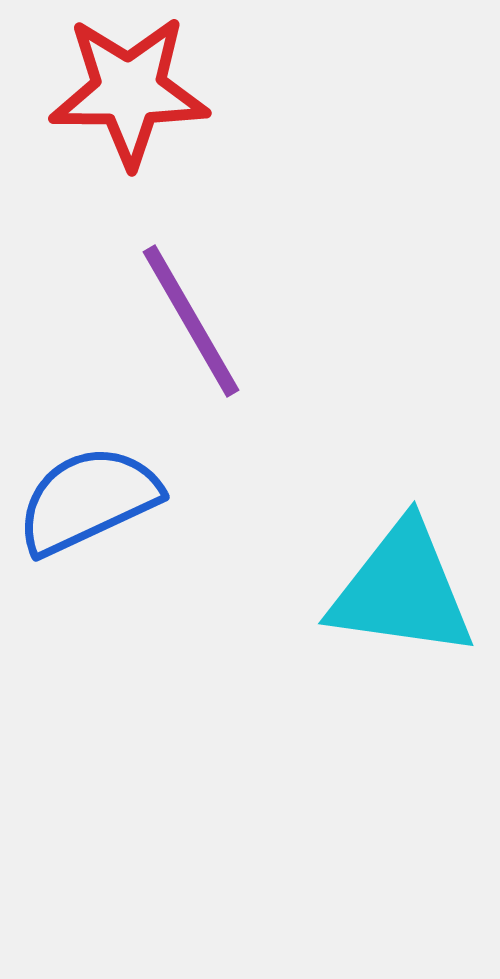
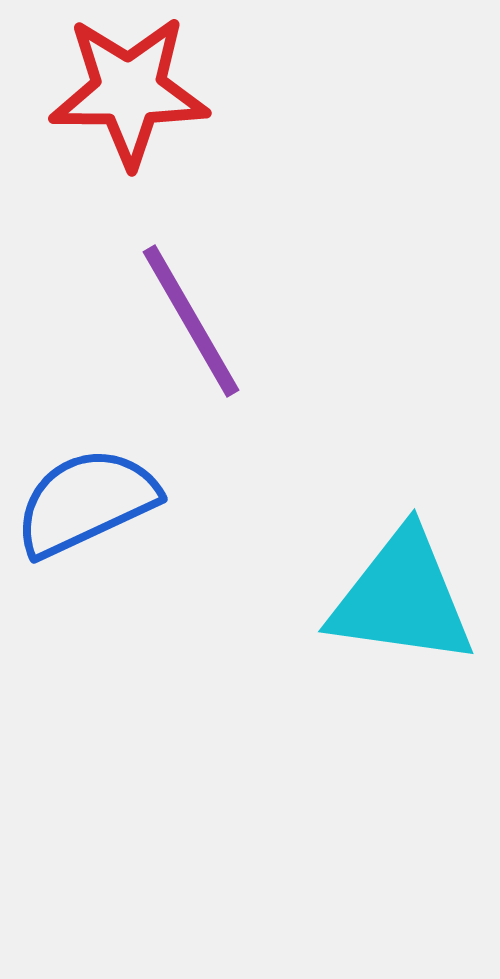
blue semicircle: moved 2 px left, 2 px down
cyan triangle: moved 8 px down
